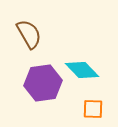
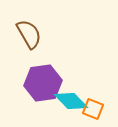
cyan diamond: moved 11 px left, 31 px down
orange square: rotated 20 degrees clockwise
